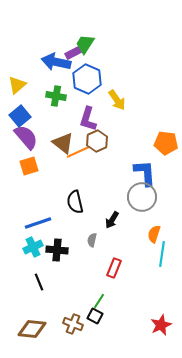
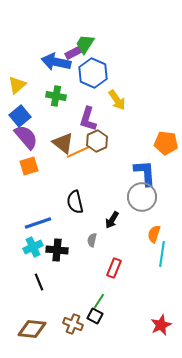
blue hexagon: moved 6 px right, 6 px up
